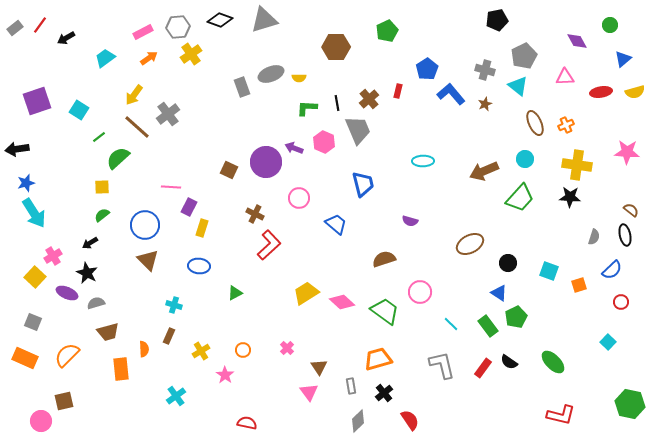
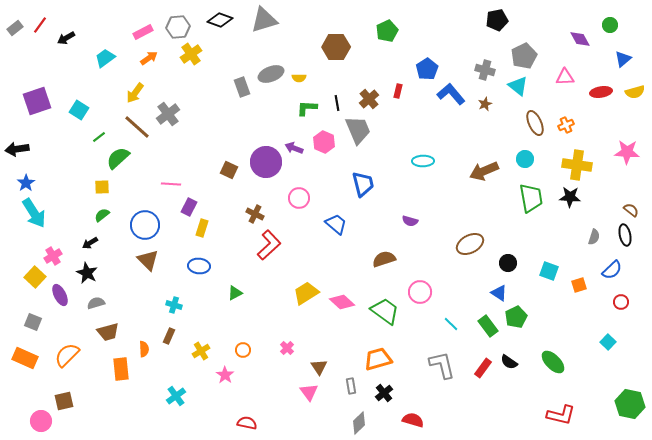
purple diamond at (577, 41): moved 3 px right, 2 px up
yellow arrow at (134, 95): moved 1 px right, 2 px up
blue star at (26, 183): rotated 18 degrees counterclockwise
pink line at (171, 187): moved 3 px up
green trapezoid at (520, 198): moved 11 px right; rotated 52 degrees counterclockwise
purple ellipse at (67, 293): moved 7 px left, 2 px down; rotated 40 degrees clockwise
red semicircle at (410, 420): moved 3 px right; rotated 40 degrees counterclockwise
gray diamond at (358, 421): moved 1 px right, 2 px down
